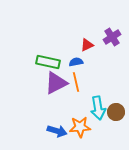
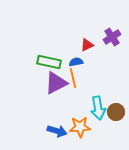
green rectangle: moved 1 px right
orange line: moved 3 px left, 4 px up
